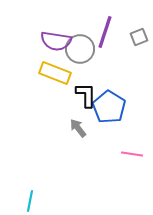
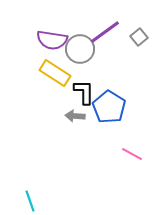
purple line: rotated 36 degrees clockwise
gray square: rotated 18 degrees counterclockwise
purple semicircle: moved 4 px left, 1 px up
yellow rectangle: rotated 12 degrees clockwise
black L-shape: moved 2 px left, 3 px up
gray arrow: moved 3 px left, 12 px up; rotated 48 degrees counterclockwise
pink line: rotated 20 degrees clockwise
cyan line: rotated 30 degrees counterclockwise
